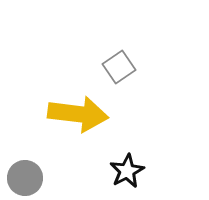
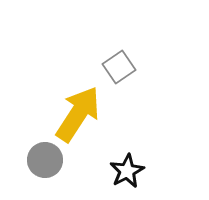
yellow arrow: rotated 64 degrees counterclockwise
gray circle: moved 20 px right, 18 px up
